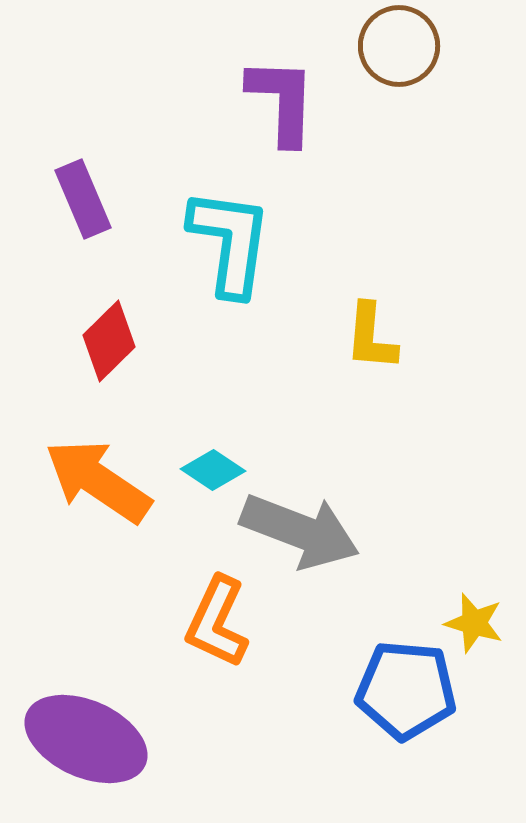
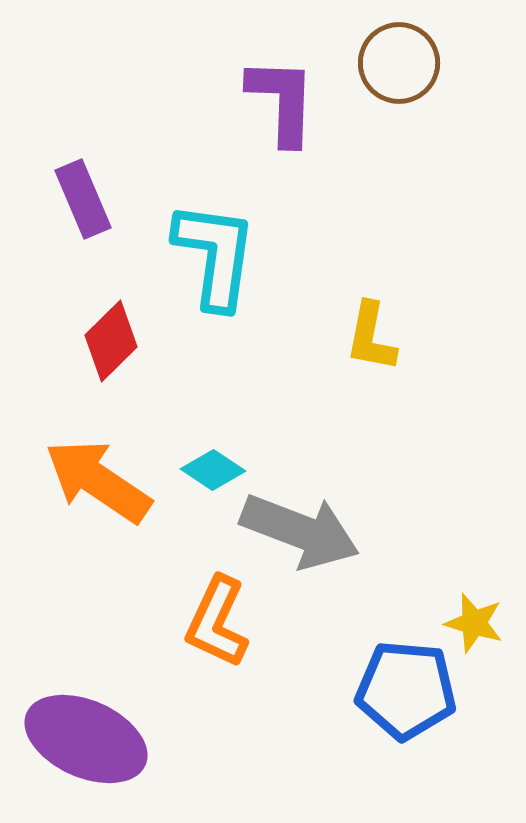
brown circle: moved 17 px down
cyan L-shape: moved 15 px left, 13 px down
yellow L-shape: rotated 6 degrees clockwise
red diamond: moved 2 px right
